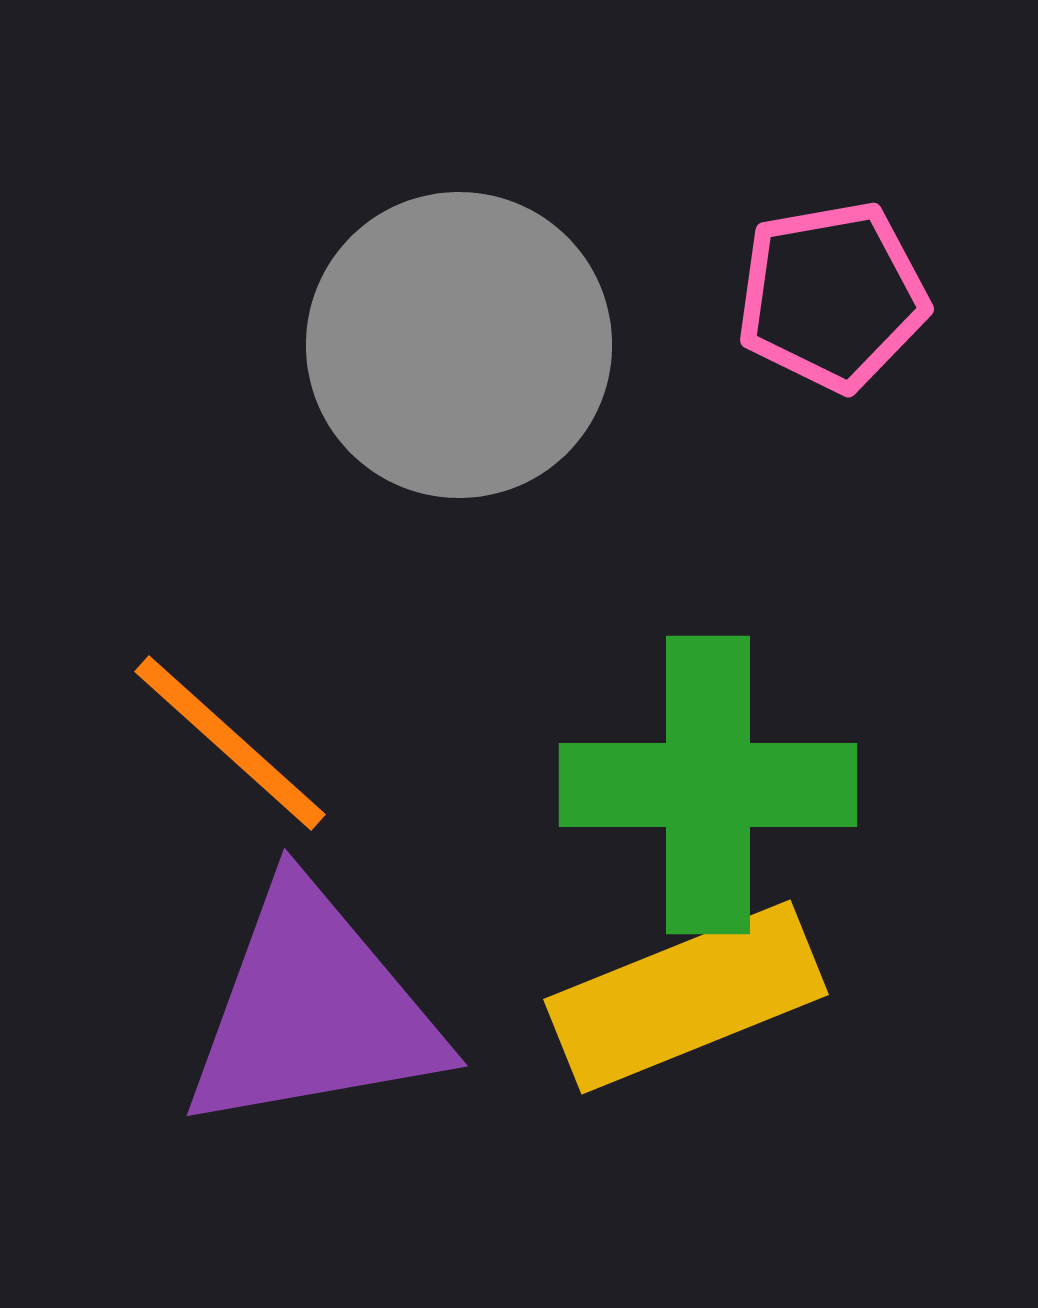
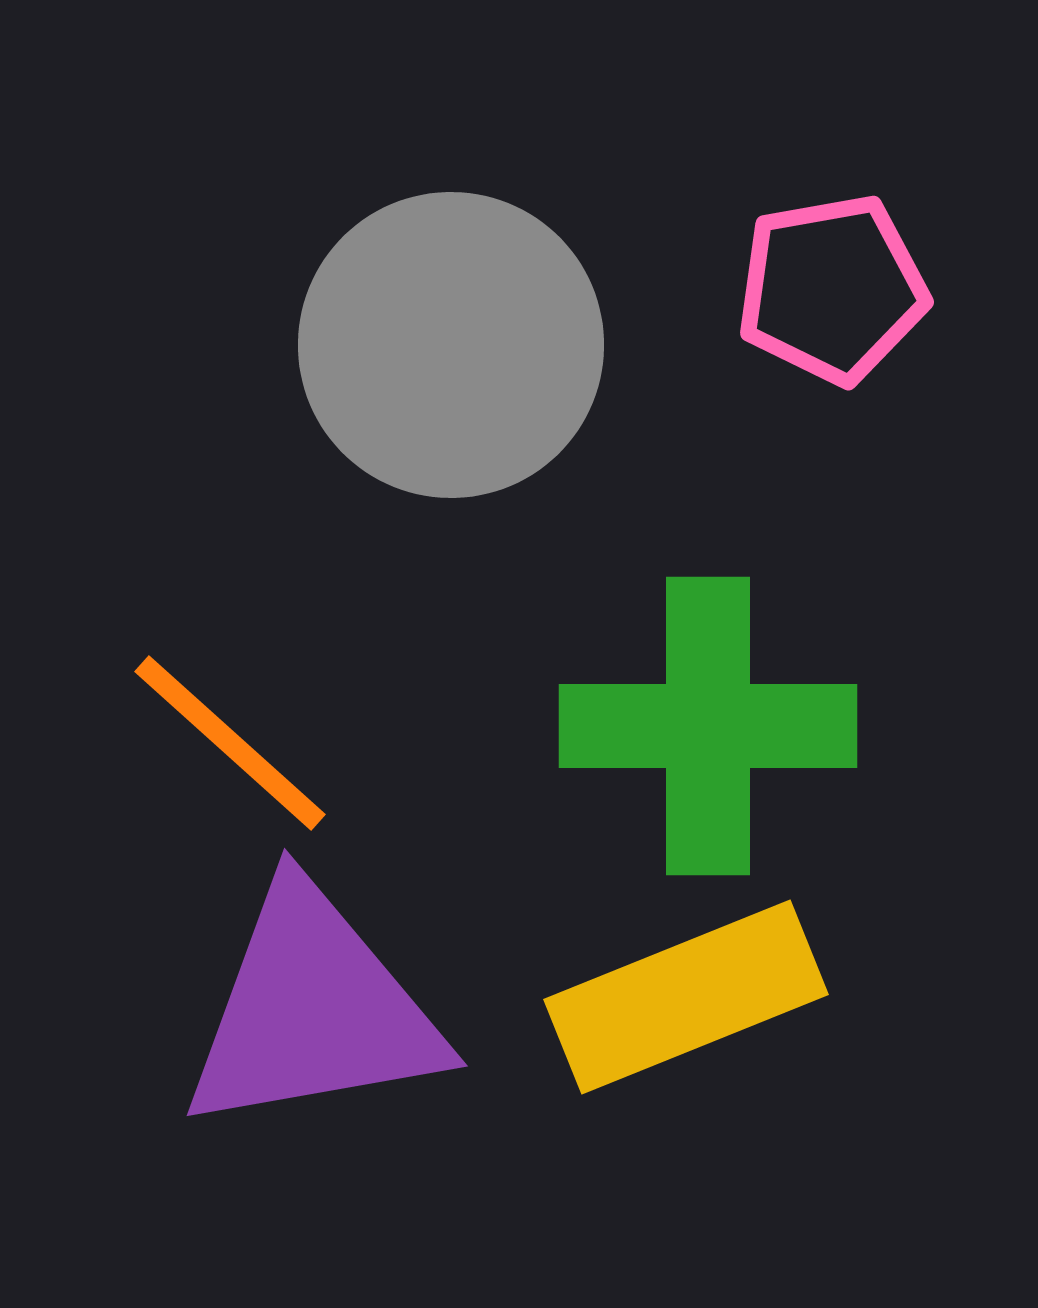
pink pentagon: moved 7 px up
gray circle: moved 8 px left
green cross: moved 59 px up
